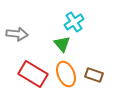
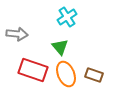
cyan cross: moved 7 px left, 5 px up
green triangle: moved 2 px left, 3 px down
red rectangle: moved 4 px up; rotated 12 degrees counterclockwise
